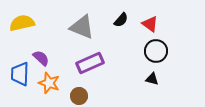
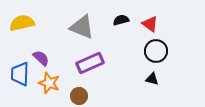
black semicircle: rotated 147 degrees counterclockwise
